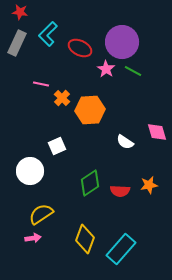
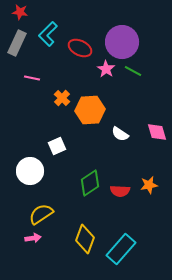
pink line: moved 9 px left, 6 px up
white semicircle: moved 5 px left, 8 px up
